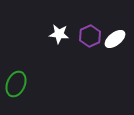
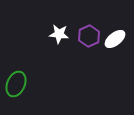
purple hexagon: moved 1 px left
